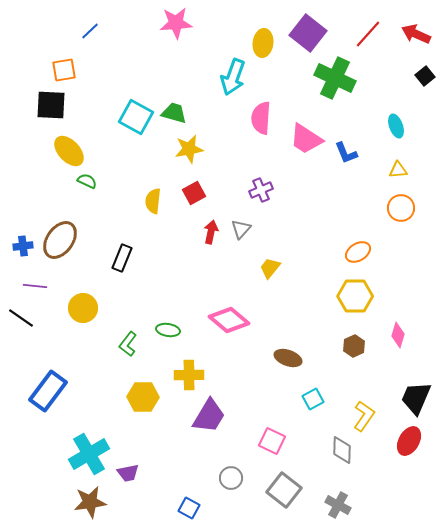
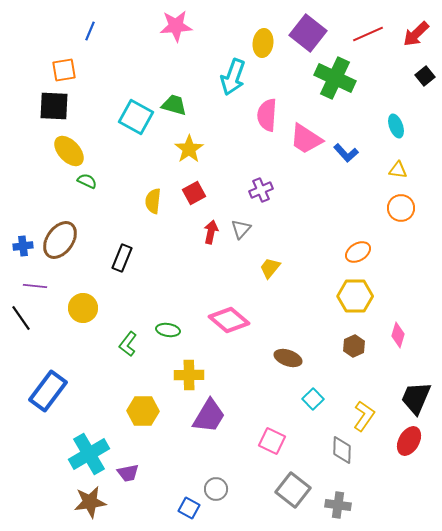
pink star at (176, 23): moved 3 px down
blue line at (90, 31): rotated 24 degrees counterclockwise
red line at (368, 34): rotated 24 degrees clockwise
red arrow at (416, 34): rotated 68 degrees counterclockwise
black square at (51, 105): moved 3 px right, 1 px down
green trapezoid at (174, 113): moved 8 px up
pink semicircle at (261, 118): moved 6 px right, 3 px up
yellow star at (189, 149): rotated 24 degrees counterclockwise
blue L-shape at (346, 153): rotated 20 degrees counterclockwise
yellow triangle at (398, 170): rotated 12 degrees clockwise
black line at (21, 318): rotated 20 degrees clockwise
yellow hexagon at (143, 397): moved 14 px down
cyan square at (313, 399): rotated 15 degrees counterclockwise
gray circle at (231, 478): moved 15 px left, 11 px down
gray square at (284, 490): moved 9 px right
gray cross at (338, 505): rotated 20 degrees counterclockwise
